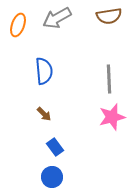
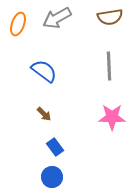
brown semicircle: moved 1 px right, 1 px down
orange ellipse: moved 1 px up
blue semicircle: rotated 48 degrees counterclockwise
gray line: moved 13 px up
pink star: rotated 16 degrees clockwise
